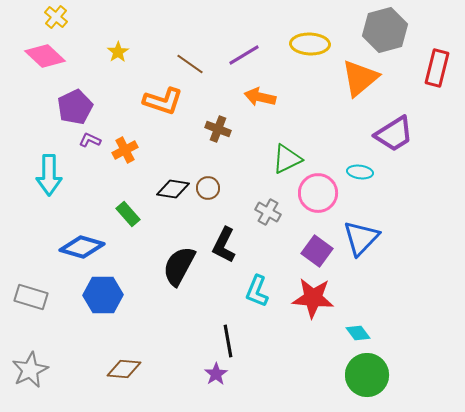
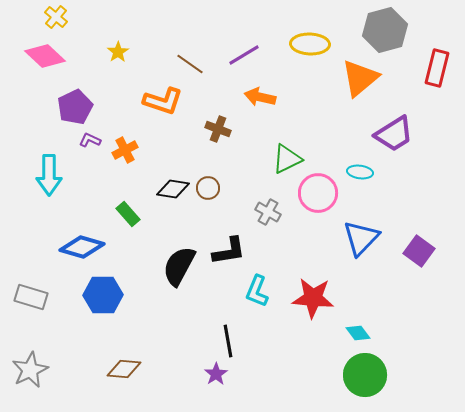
black L-shape: moved 5 px right, 6 px down; rotated 126 degrees counterclockwise
purple square: moved 102 px right
green circle: moved 2 px left
